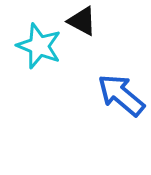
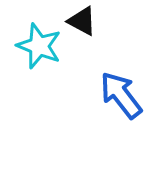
blue arrow: rotated 12 degrees clockwise
